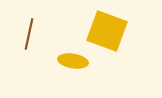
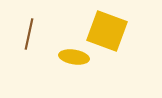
yellow ellipse: moved 1 px right, 4 px up
